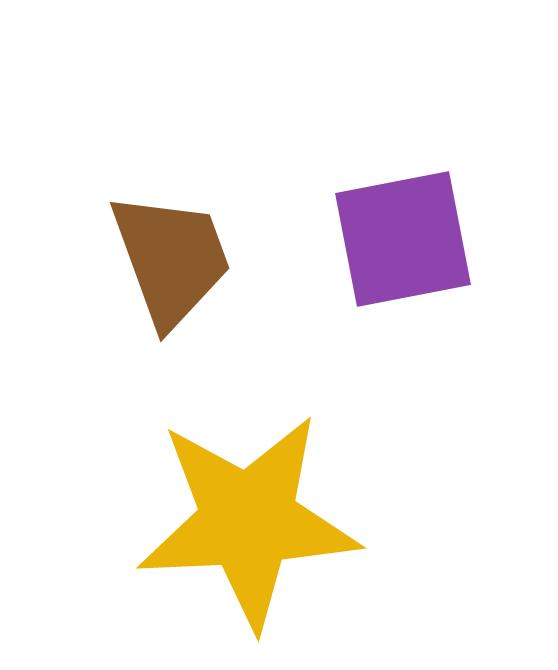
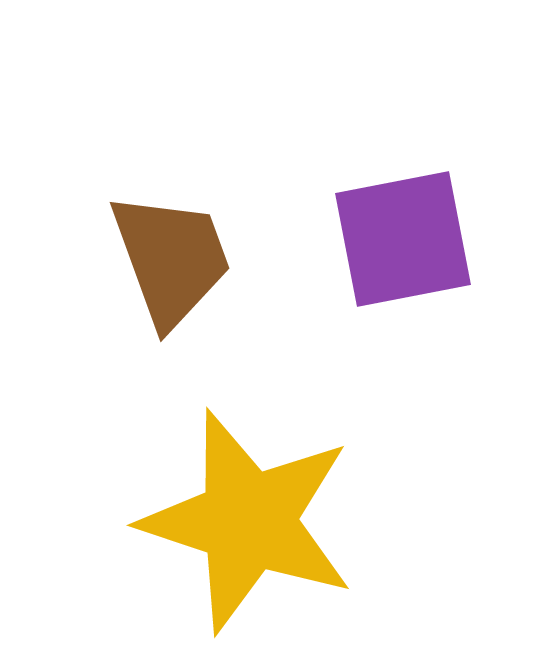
yellow star: rotated 21 degrees clockwise
